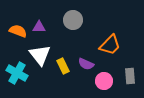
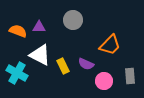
white triangle: rotated 25 degrees counterclockwise
